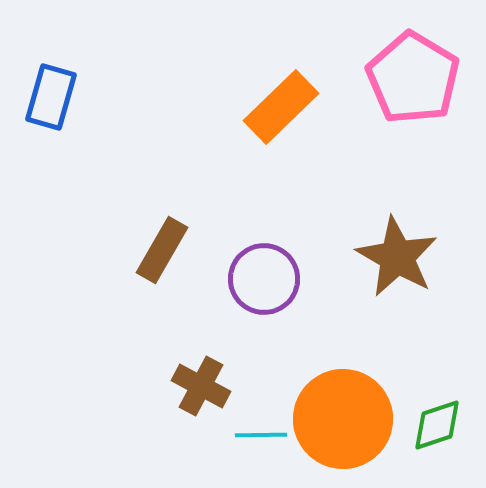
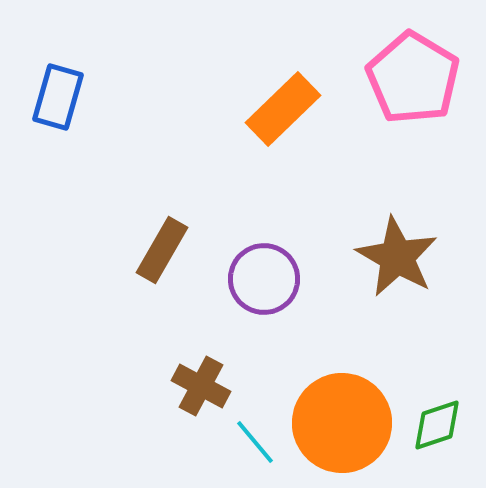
blue rectangle: moved 7 px right
orange rectangle: moved 2 px right, 2 px down
orange circle: moved 1 px left, 4 px down
cyan line: moved 6 px left, 7 px down; rotated 51 degrees clockwise
